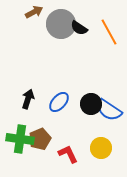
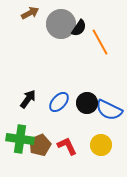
brown arrow: moved 4 px left, 1 px down
black semicircle: rotated 90 degrees counterclockwise
orange line: moved 9 px left, 10 px down
black arrow: rotated 18 degrees clockwise
black circle: moved 4 px left, 1 px up
blue semicircle: rotated 8 degrees counterclockwise
brown pentagon: moved 6 px down
yellow circle: moved 3 px up
red L-shape: moved 1 px left, 8 px up
